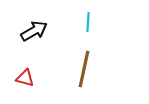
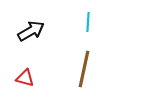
black arrow: moved 3 px left
